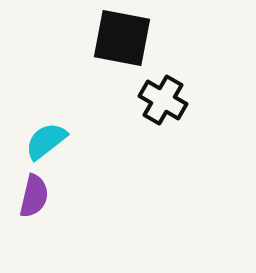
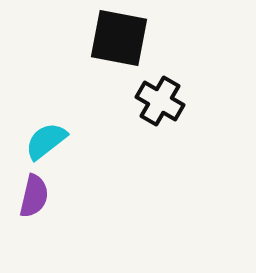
black square: moved 3 px left
black cross: moved 3 px left, 1 px down
